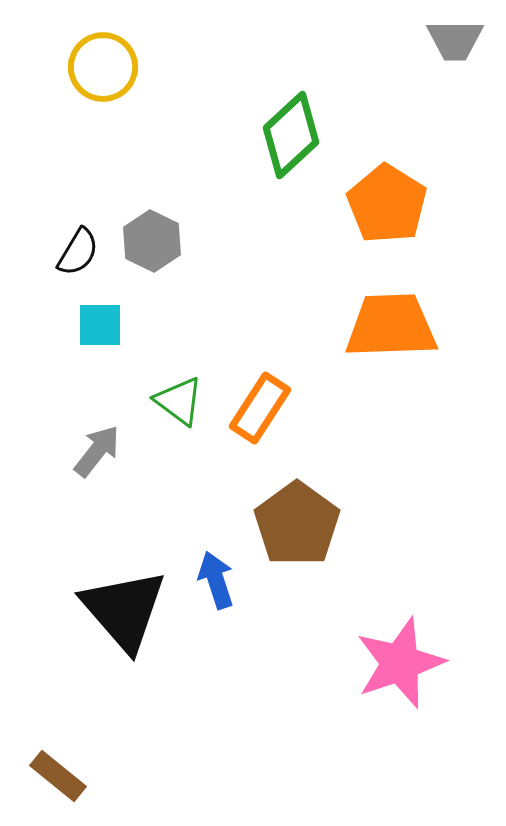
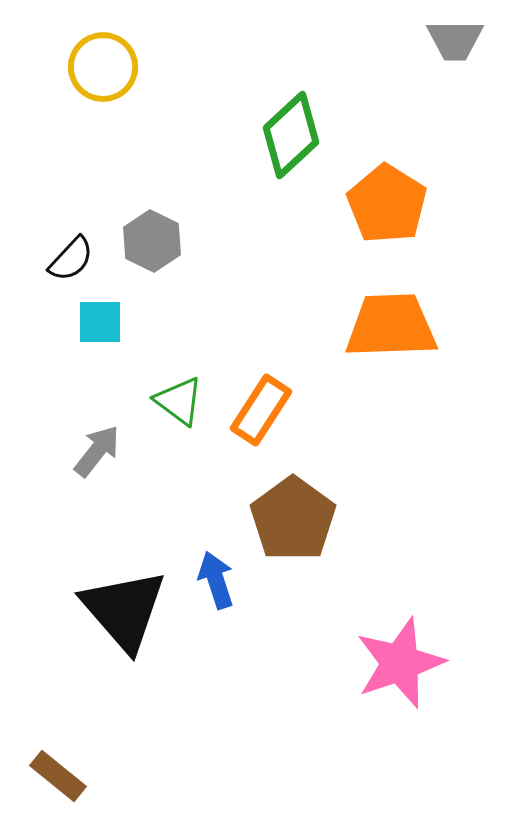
black semicircle: moved 7 px left, 7 px down; rotated 12 degrees clockwise
cyan square: moved 3 px up
orange rectangle: moved 1 px right, 2 px down
brown pentagon: moved 4 px left, 5 px up
